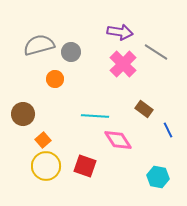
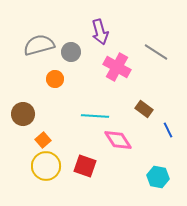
purple arrow: moved 20 px left; rotated 65 degrees clockwise
pink cross: moved 6 px left, 3 px down; rotated 16 degrees counterclockwise
